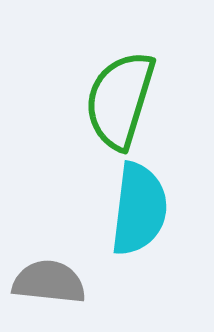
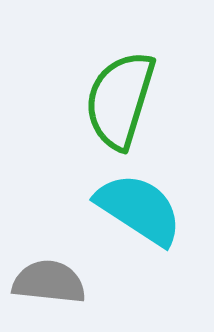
cyan semicircle: rotated 64 degrees counterclockwise
